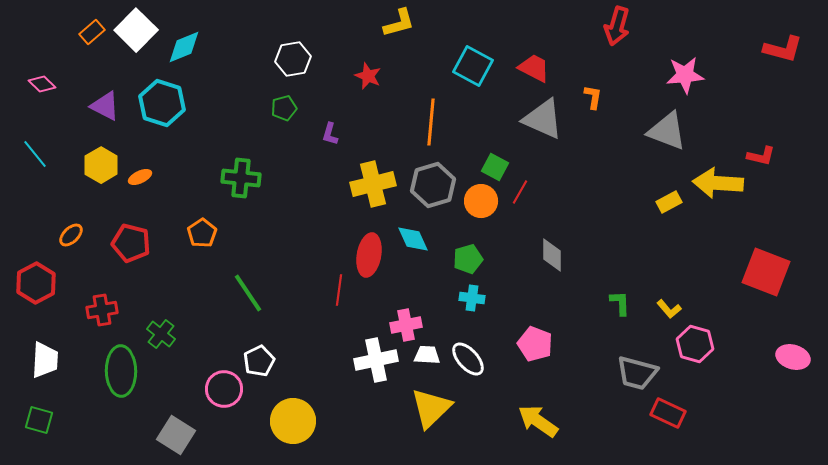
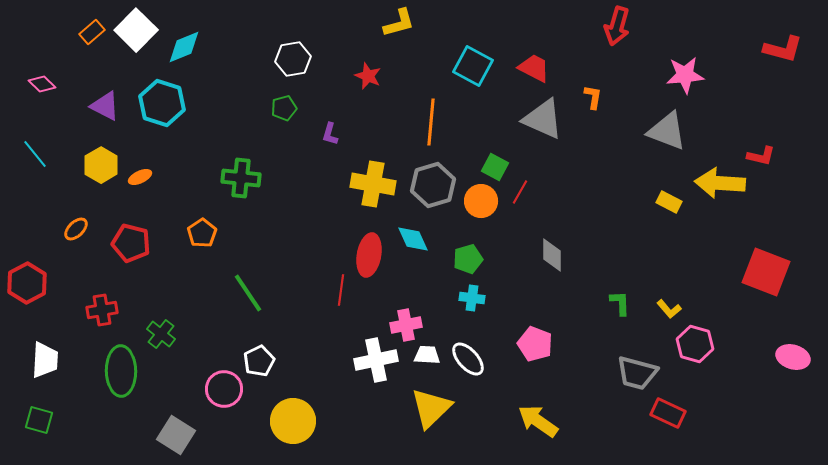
yellow arrow at (718, 183): moved 2 px right
yellow cross at (373, 184): rotated 24 degrees clockwise
yellow rectangle at (669, 202): rotated 55 degrees clockwise
orange ellipse at (71, 235): moved 5 px right, 6 px up
red hexagon at (36, 283): moved 9 px left
red line at (339, 290): moved 2 px right
